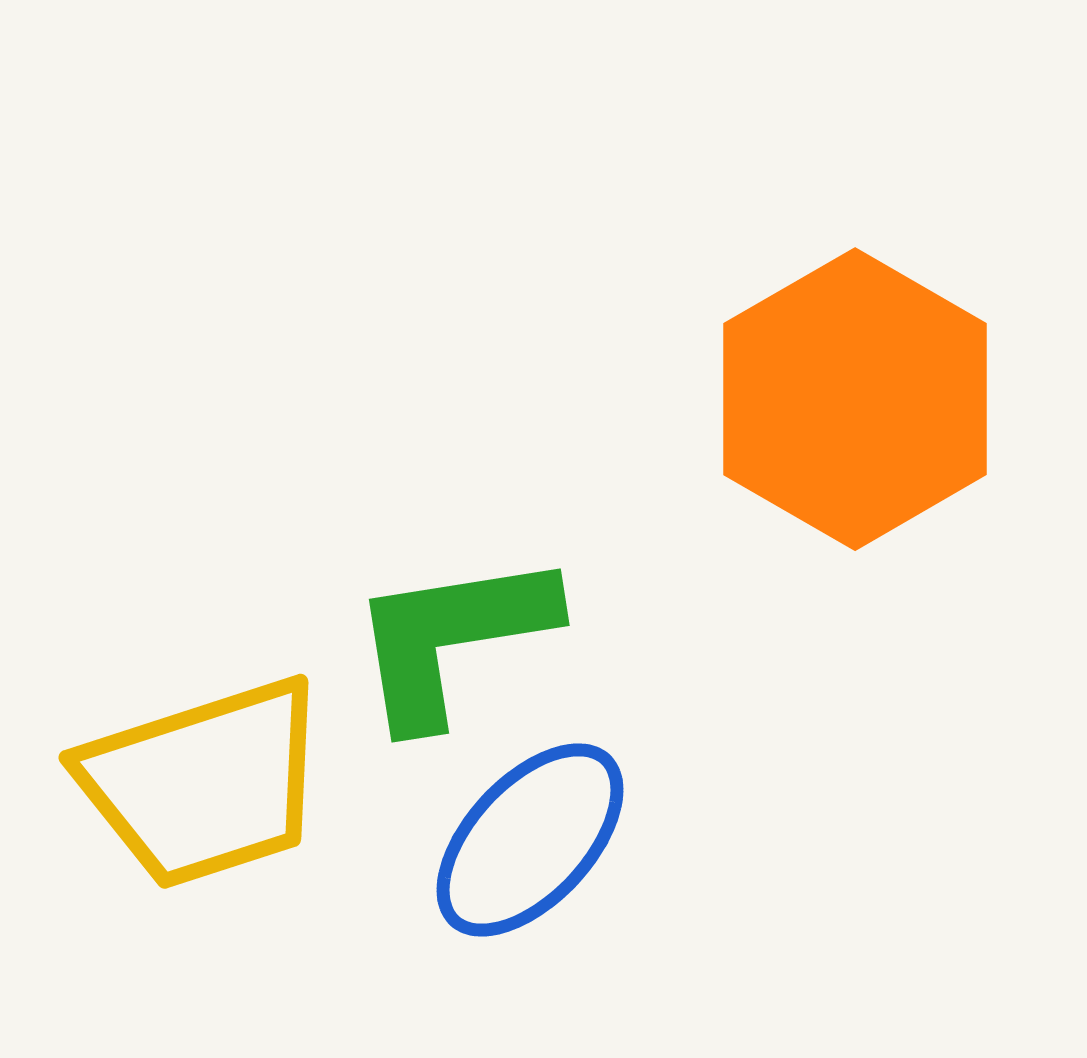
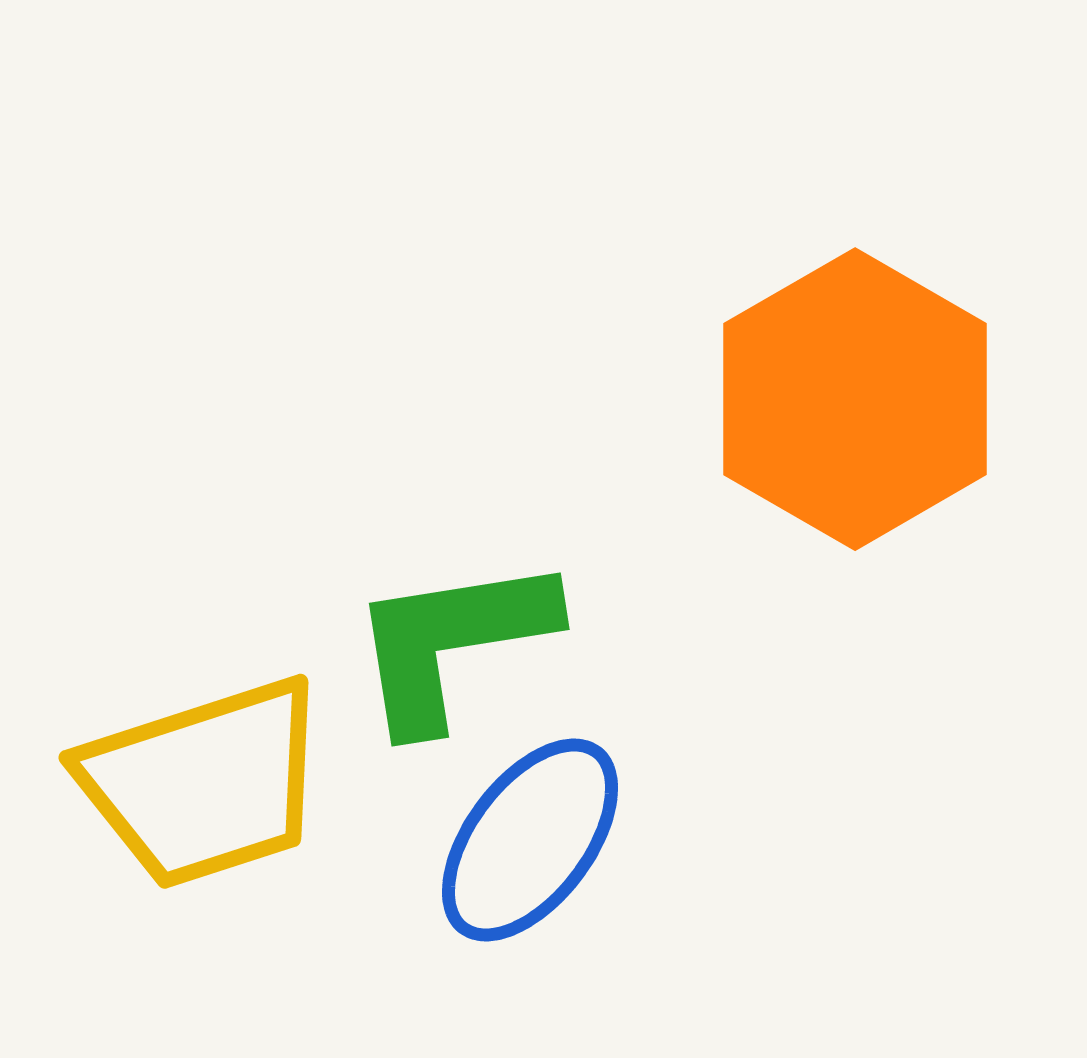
green L-shape: moved 4 px down
blue ellipse: rotated 6 degrees counterclockwise
